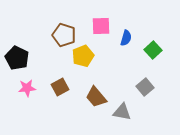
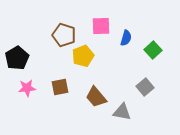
black pentagon: rotated 15 degrees clockwise
brown square: rotated 18 degrees clockwise
